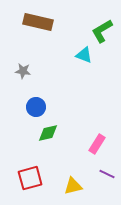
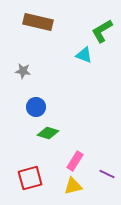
green diamond: rotated 30 degrees clockwise
pink rectangle: moved 22 px left, 17 px down
